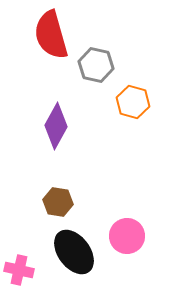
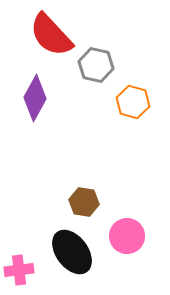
red semicircle: rotated 27 degrees counterclockwise
purple diamond: moved 21 px left, 28 px up
brown hexagon: moved 26 px right
black ellipse: moved 2 px left
pink cross: rotated 20 degrees counterclockwise
